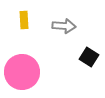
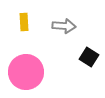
yellow rectangle: moved 2 px down
pink circle: moved 4 px right
